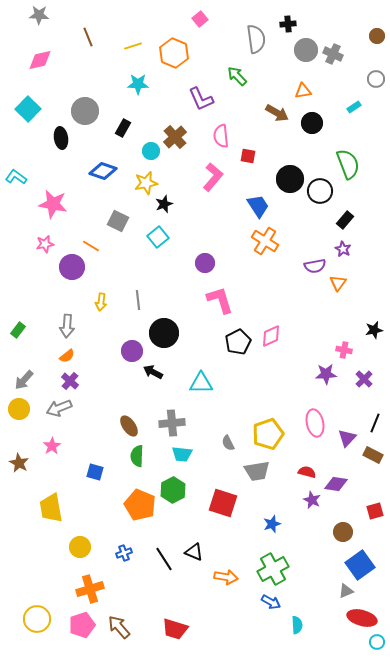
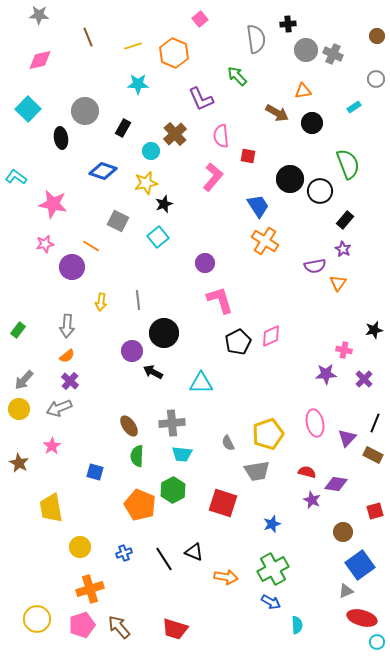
brown cross at (175, 137): moved 3 px up
